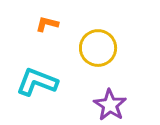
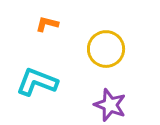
yellow circle: moved 8 px right, 1 px down
purple star: rotated 12 degrees counterclockwise
